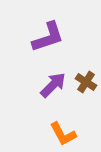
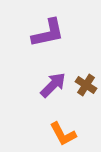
purple L-shape: moved 4 px up; rotated 6 degrees clockwise
brown cross: moved 3 px down
